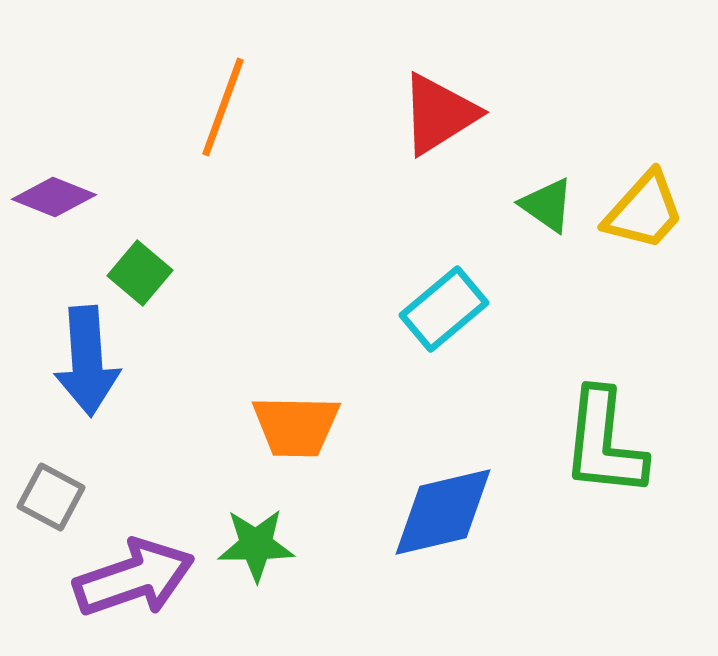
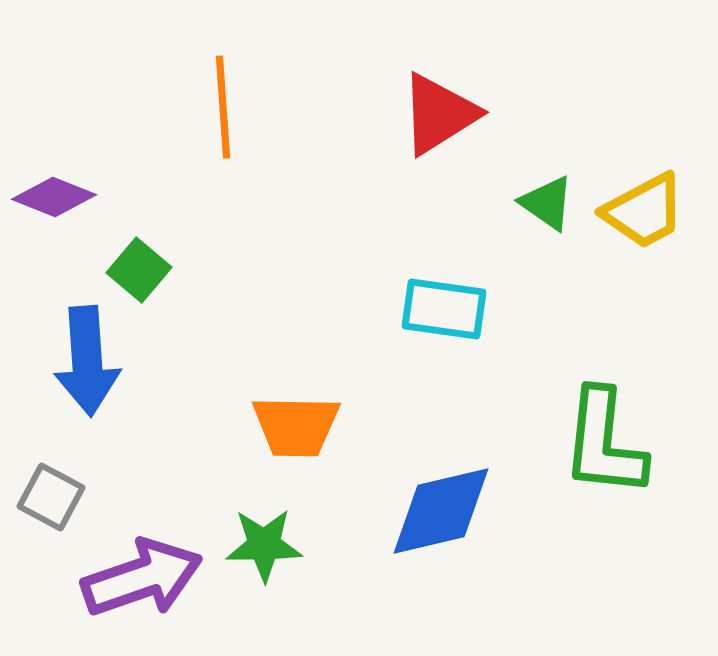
orange line: rotated 24 degrees counterclockwise
green triangle: moved 2 px up
yellow trapezoid: rotated 20 degrees clockwise
green square: moved 1 px left, 3 px up
cyan rectangle: rotated 48 degrees clockwise
blue diamond: moved 2 px left, 1 px up
green star: moved 8 px right
purple arrow: moved 8 px right
